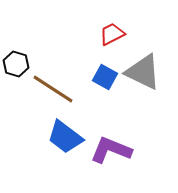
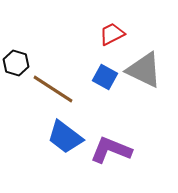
black hexagon: moved 1 px up
gray triangle: moved 1 px right, 2 px up
